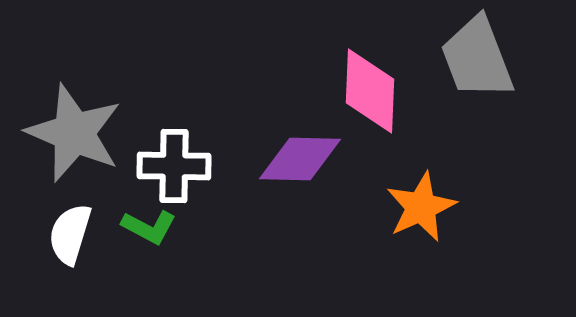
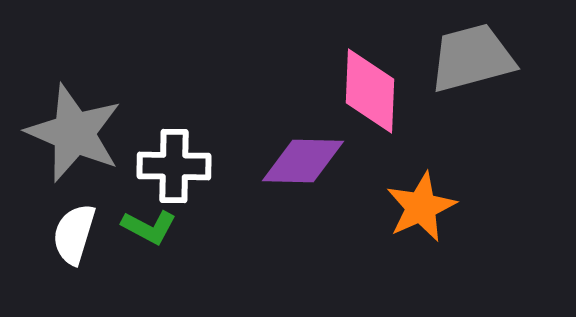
gray trapezoid: moved 5 px left; rotated 96 degrees clockwise
purple diamond: moved 3 px right, 2 px down
white semicircle: moved 4 px right
